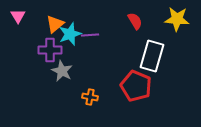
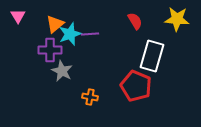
purple line: moved 1 px up
